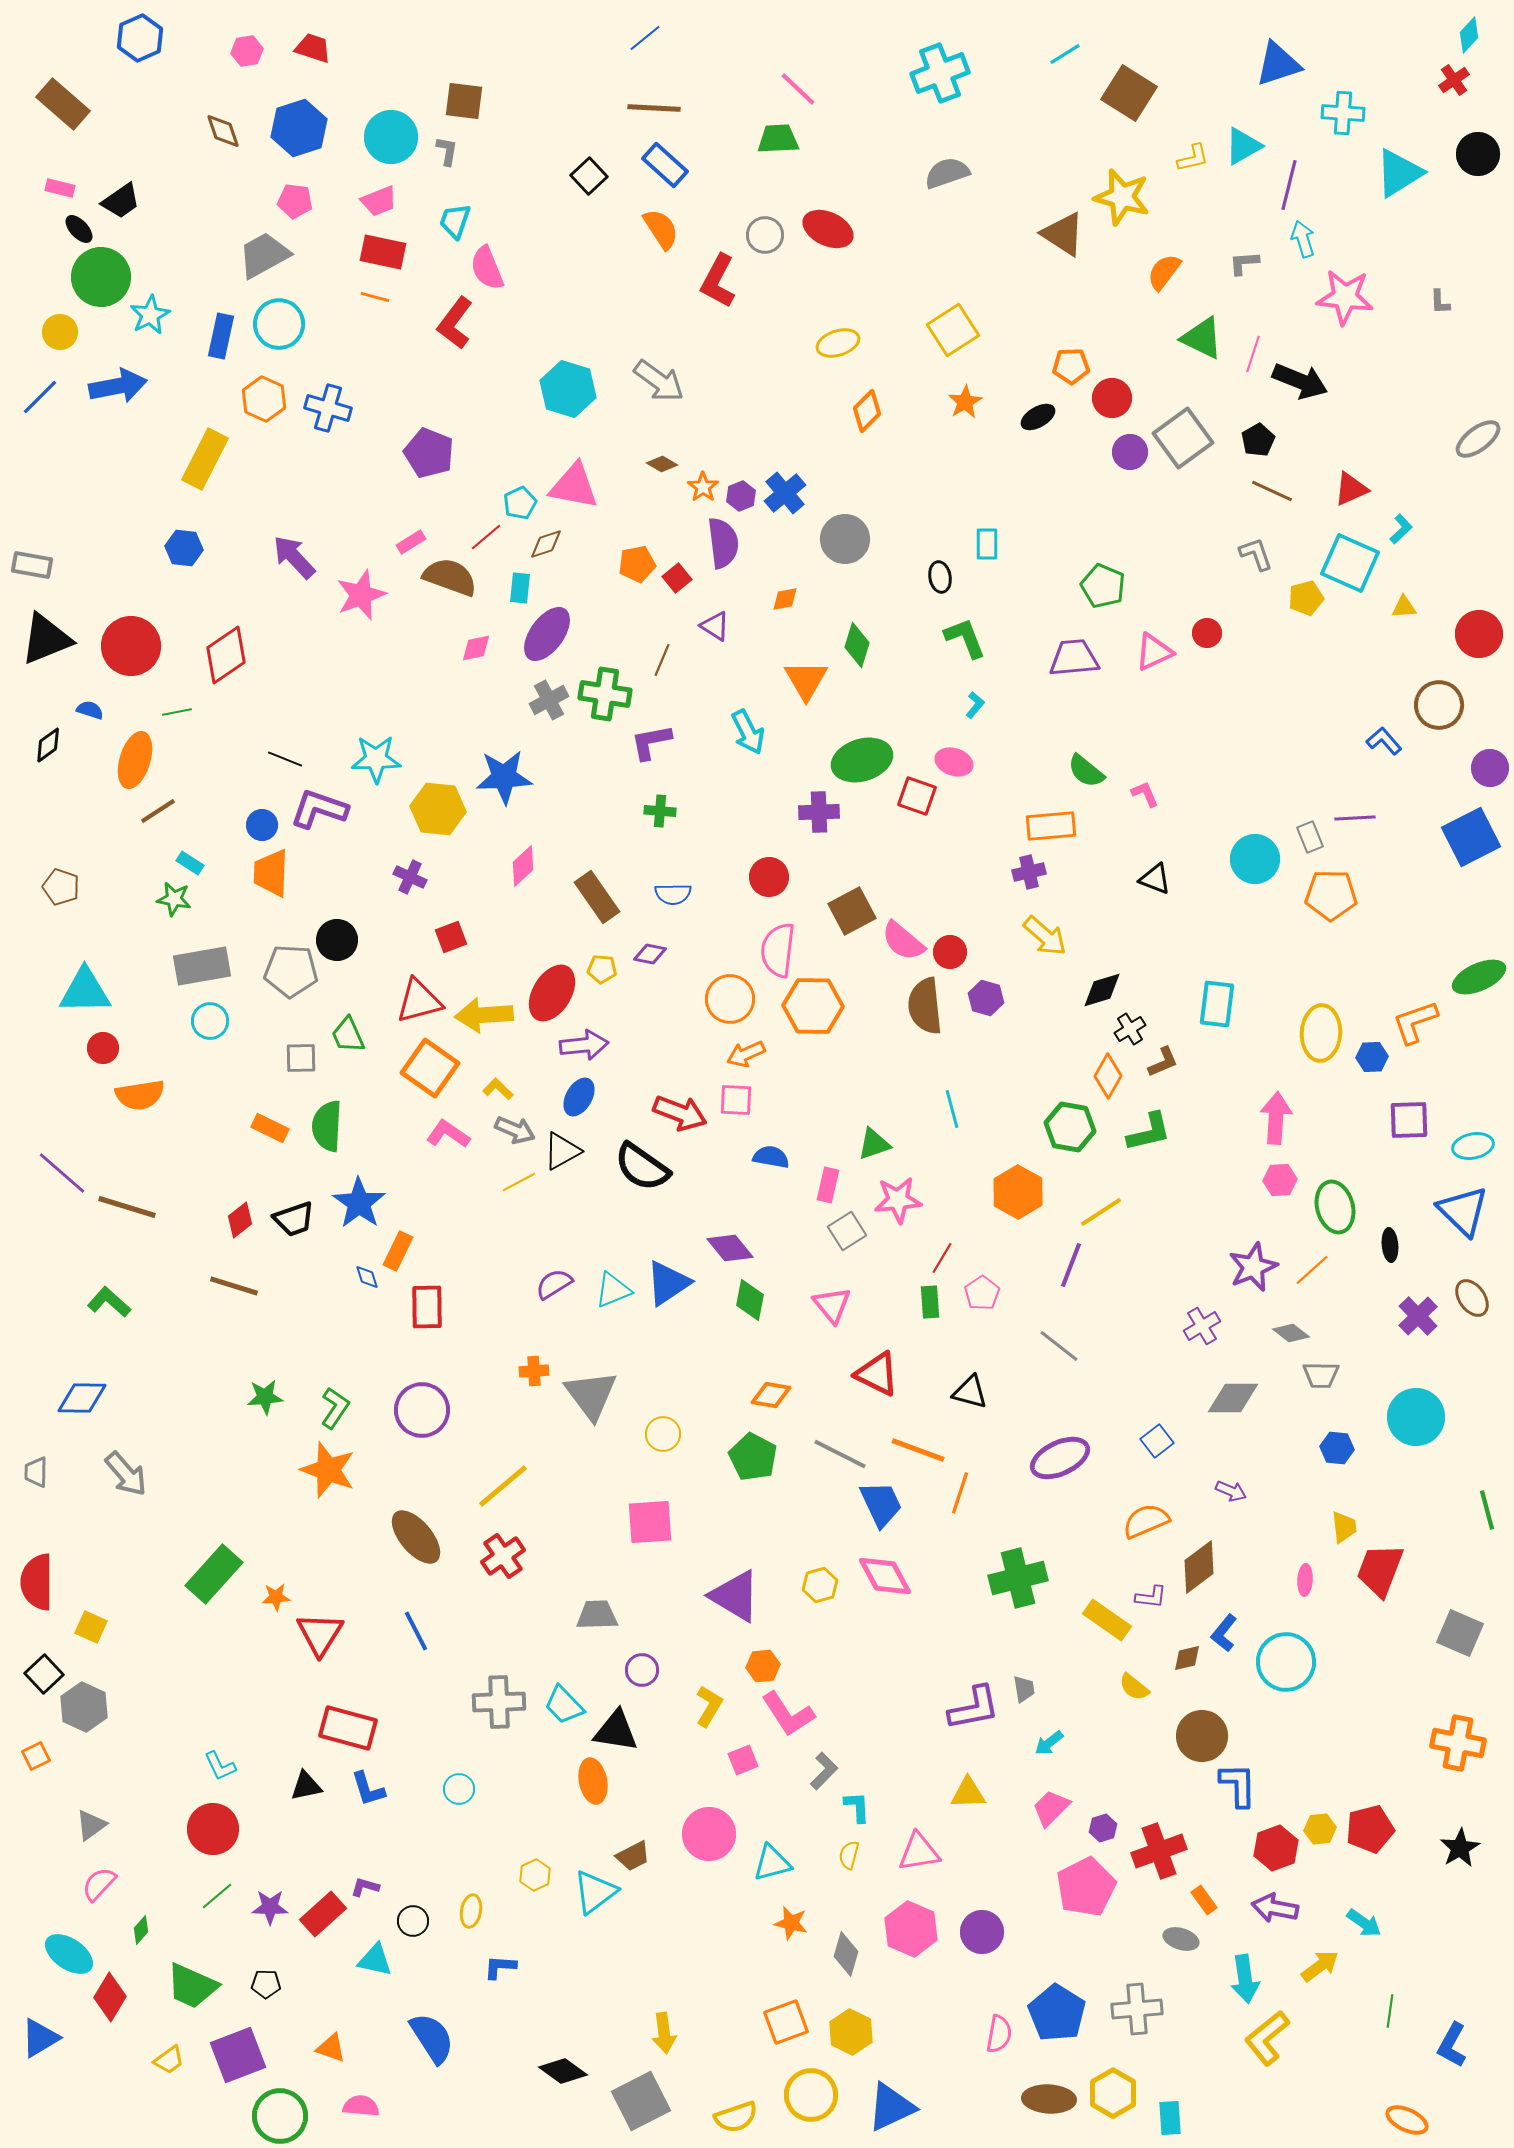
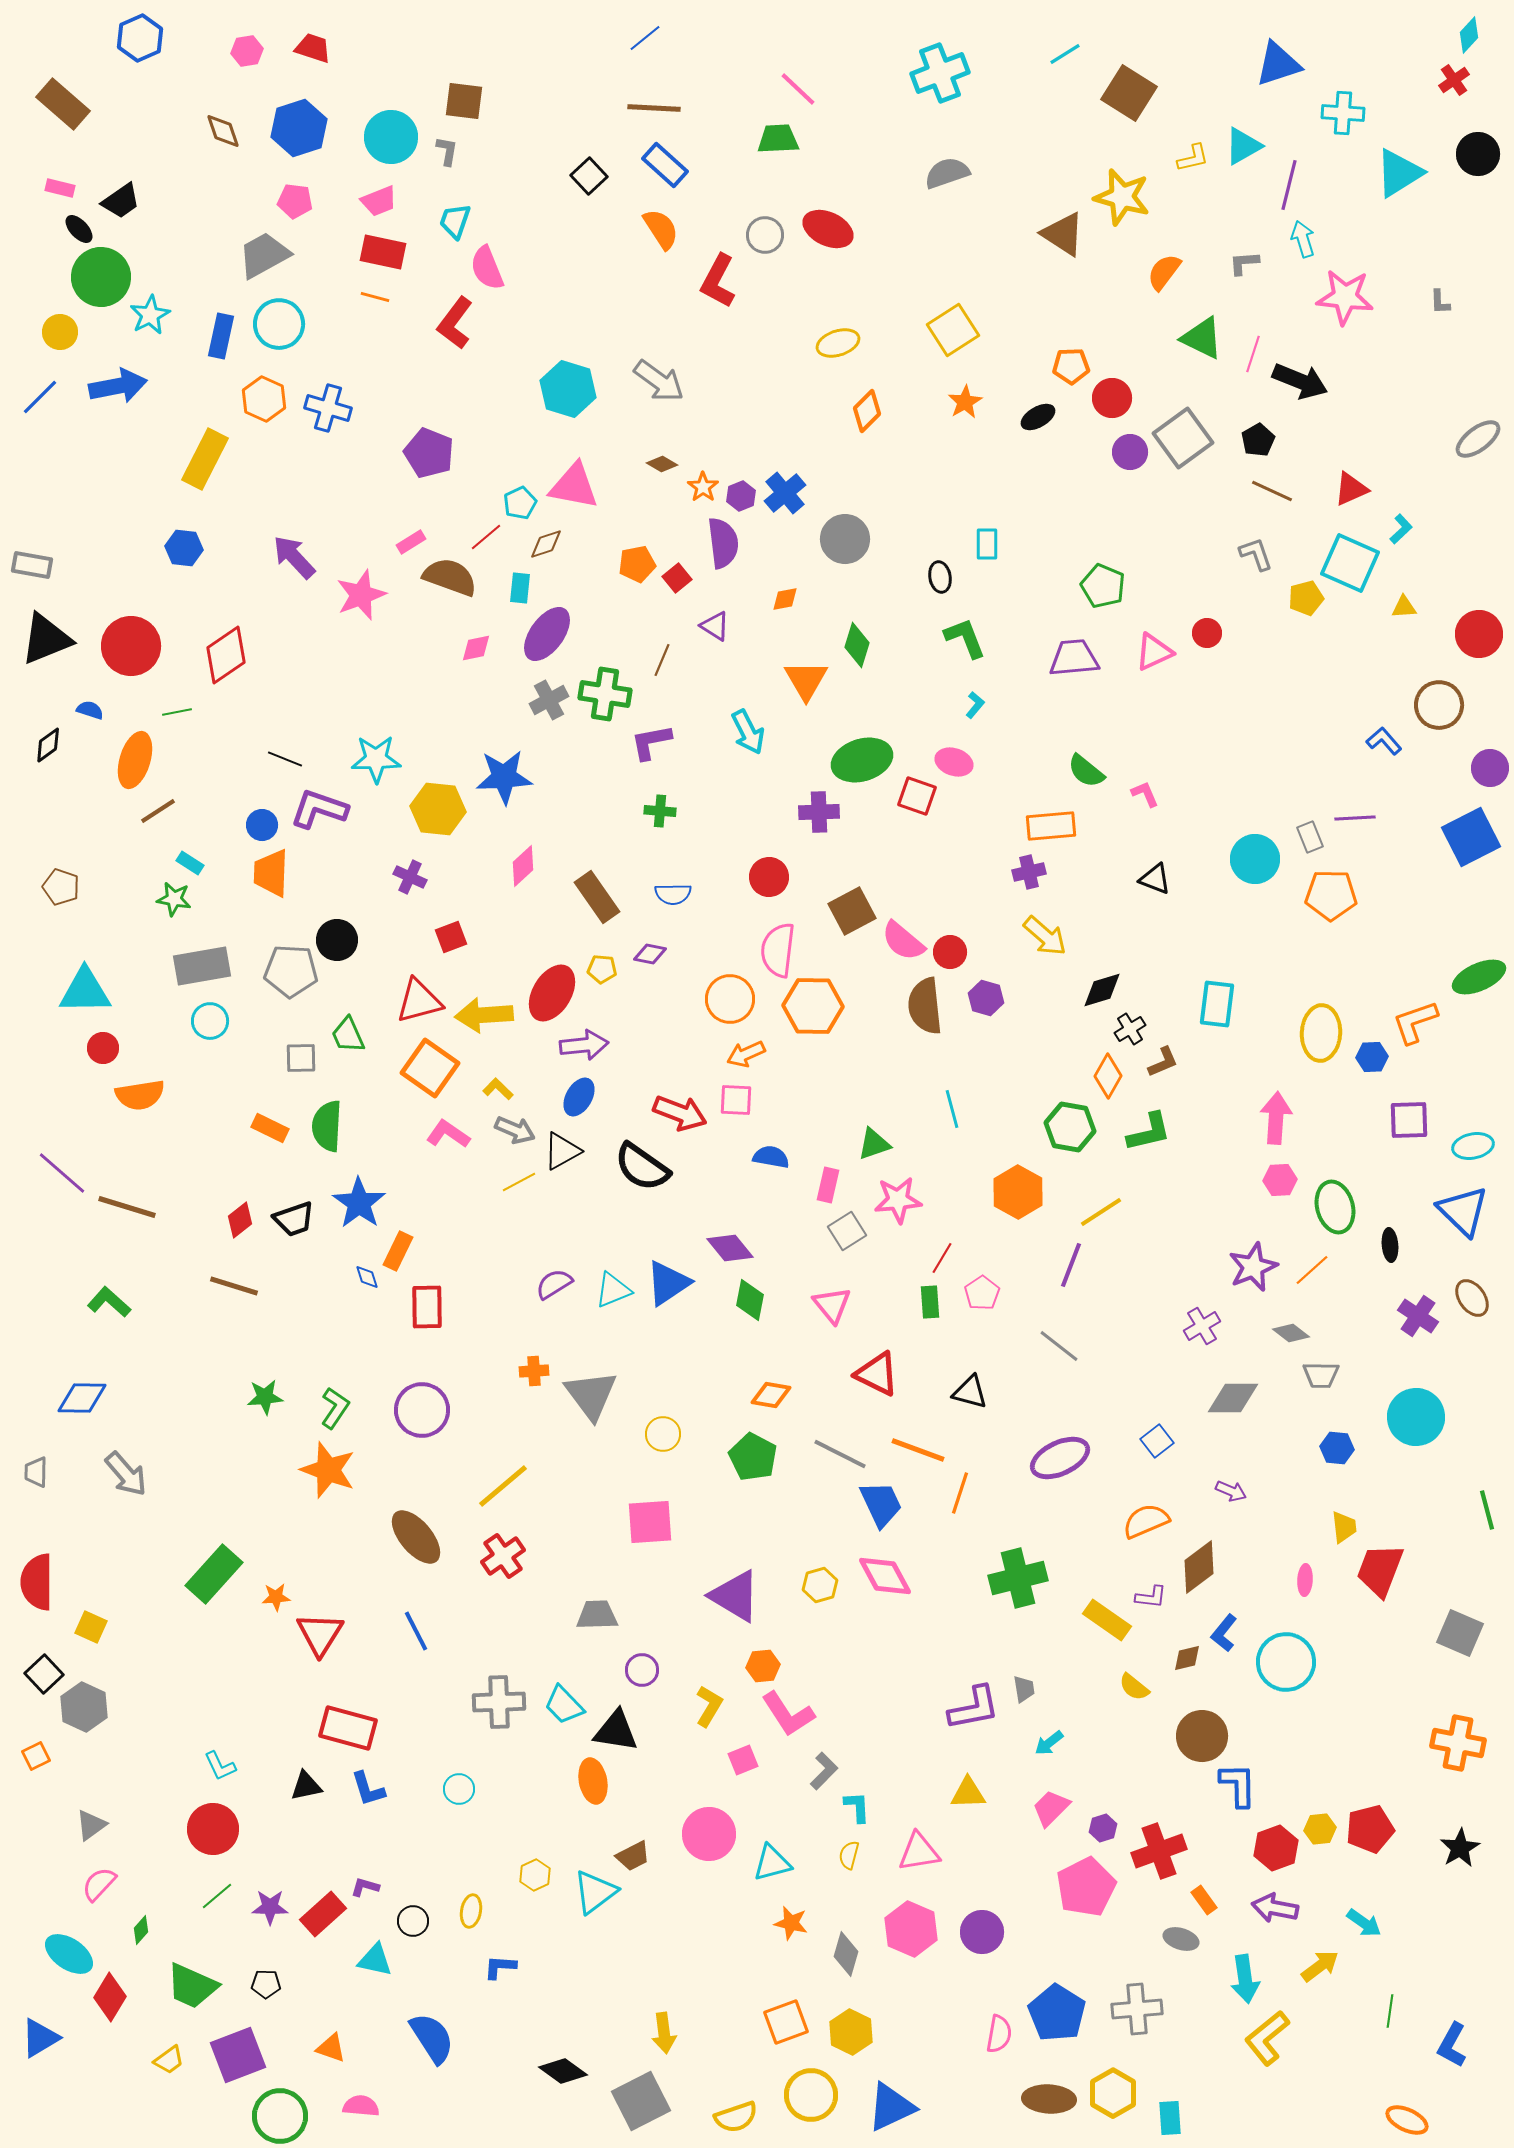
purple cross at (1418, 1316): rotated 12 degrees counterclockwise
